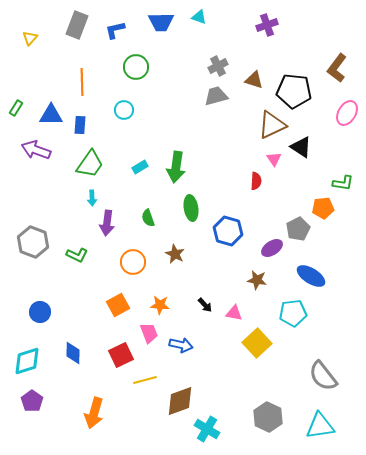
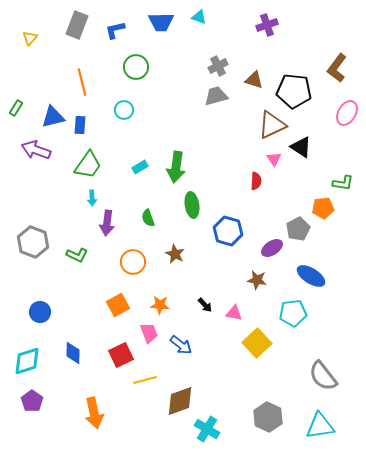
orange line at (82, 82): rotated 12 degrees counterclockwise
blue triangle at (51, 115): moved 2 px right, 2 px down; rotated 15 degrees counterclockwise
green trapezoid at (90, 164): moved 2 px left, 1 px down
green ellipse at (191, 208): moved 1 px right, 3 px up
blue arrow at (181, 345): rotated 25 degrees clockwise
orange arrow at (94, 413): rotated 28 degrees counterclockwise
